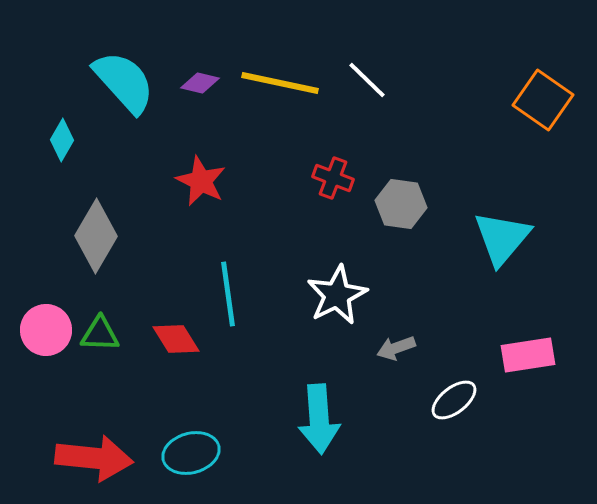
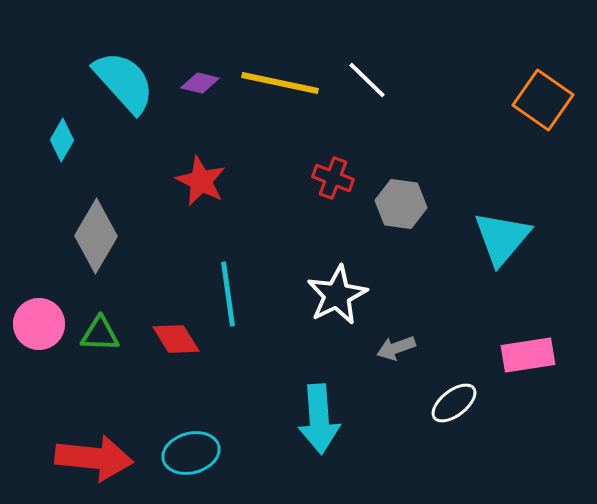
pink circle: moved 7 px left, 6 px up
white ellipse: moved 3 px down
